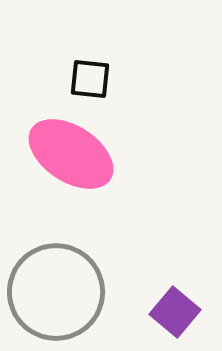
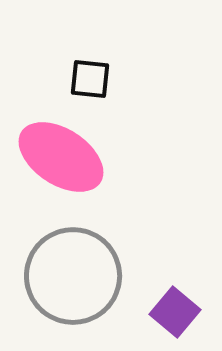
pink ellipse: moved 10 px left, 3 px down
gray circle: moved 17 px right, 16 px up
